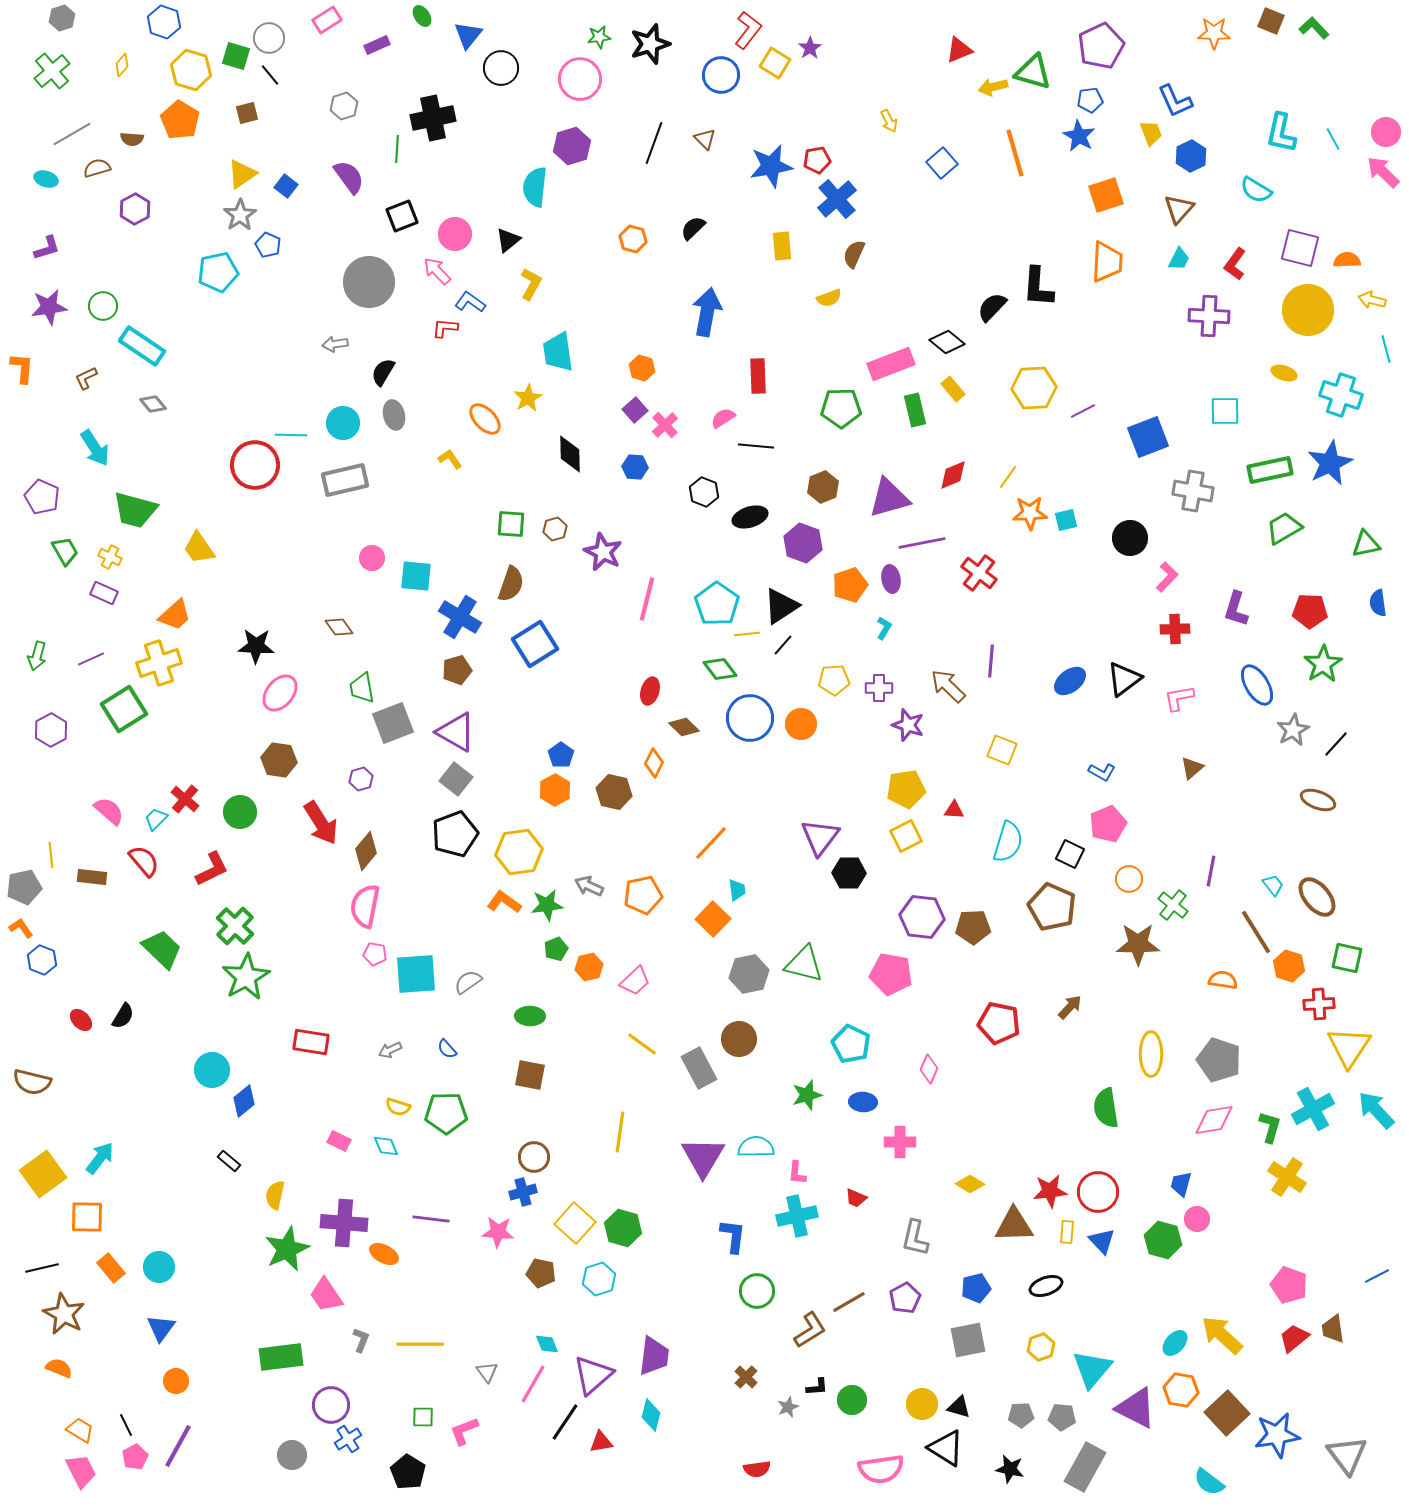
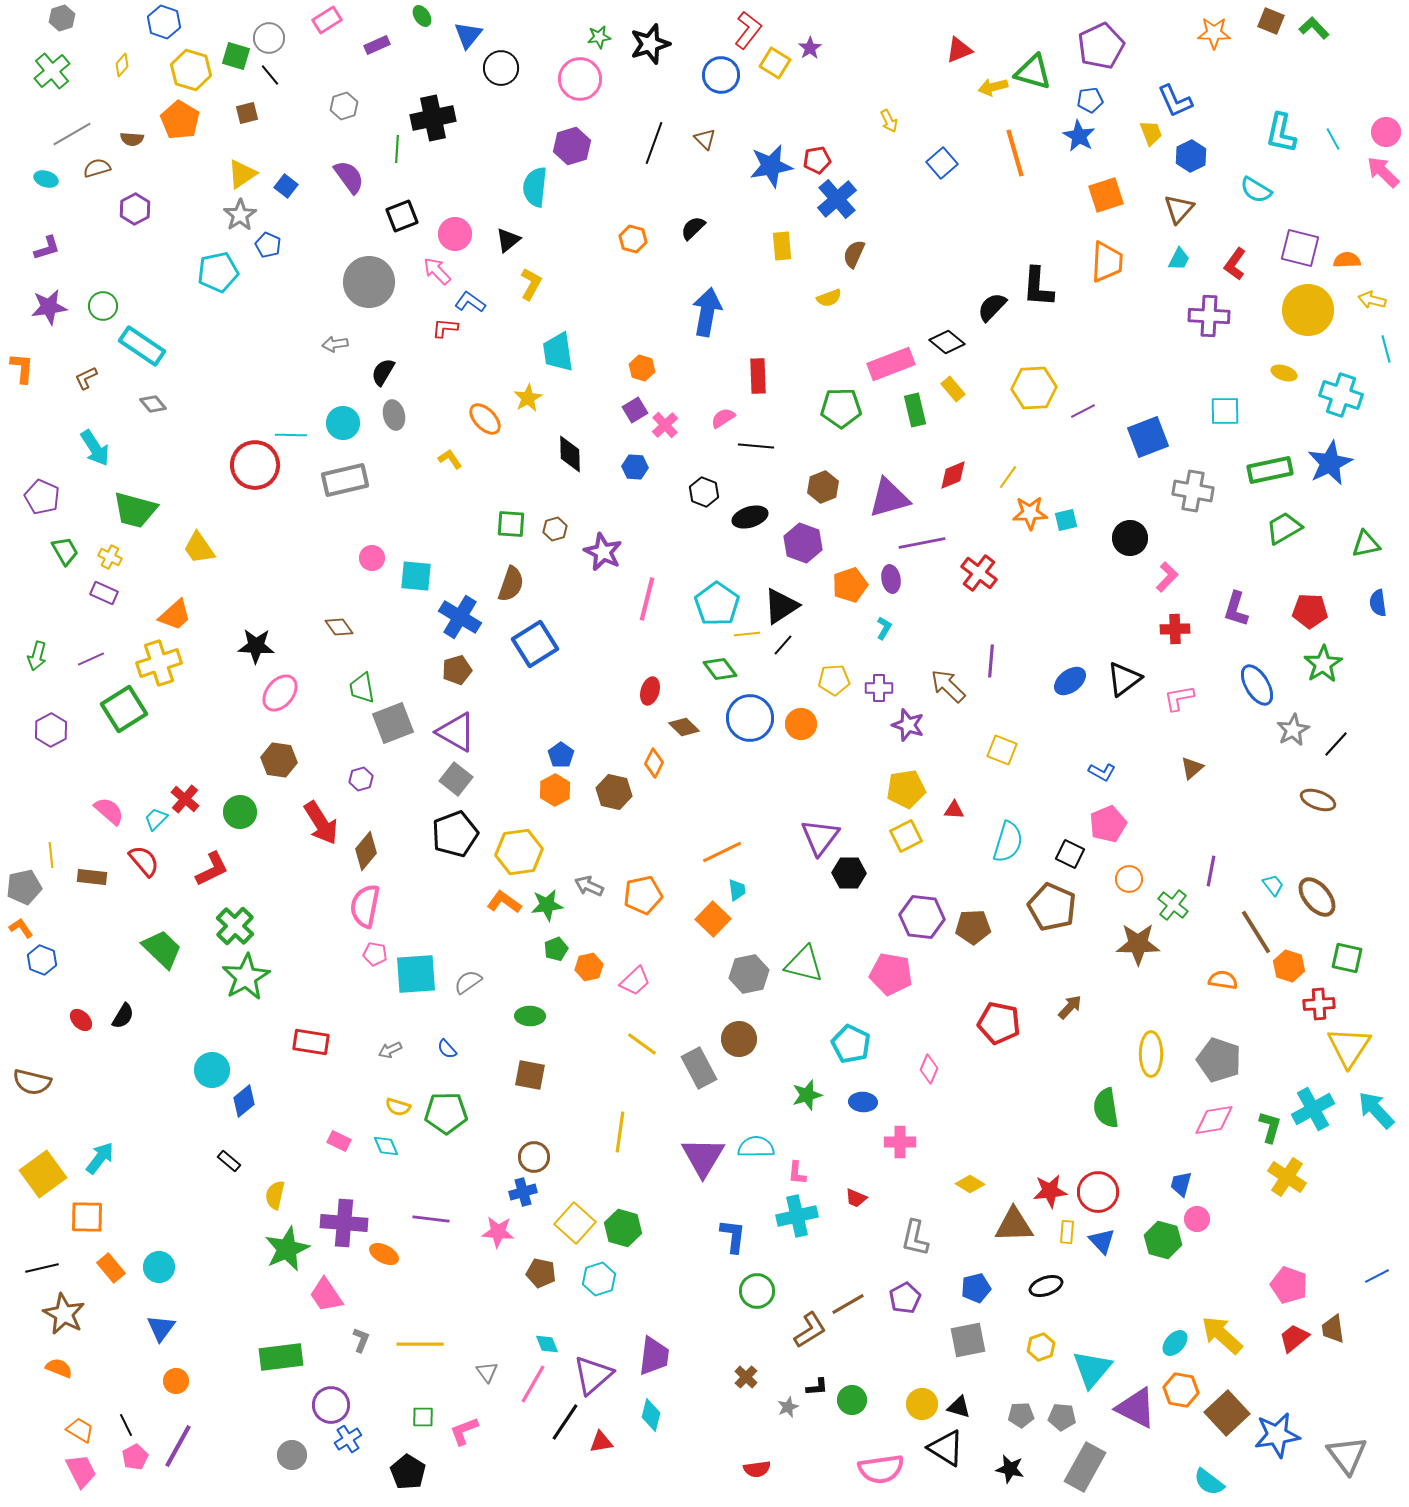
purple square at (635, 410): rotated 10 degrees clockwise
orange line at (711, 843): moved 11 px right, 9 px down; rotated 21 degrees clockwise
brown line at (849, 1302): moved 1 px left, 2 px down
